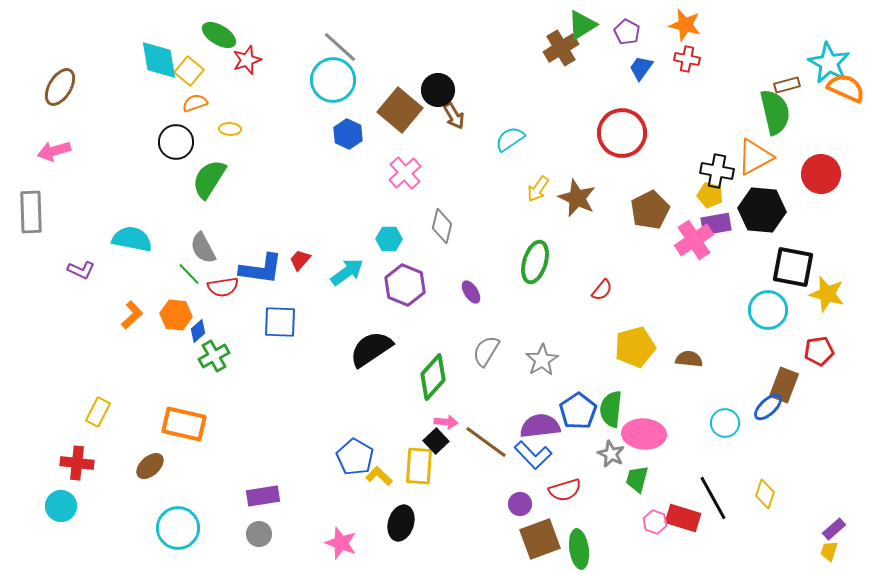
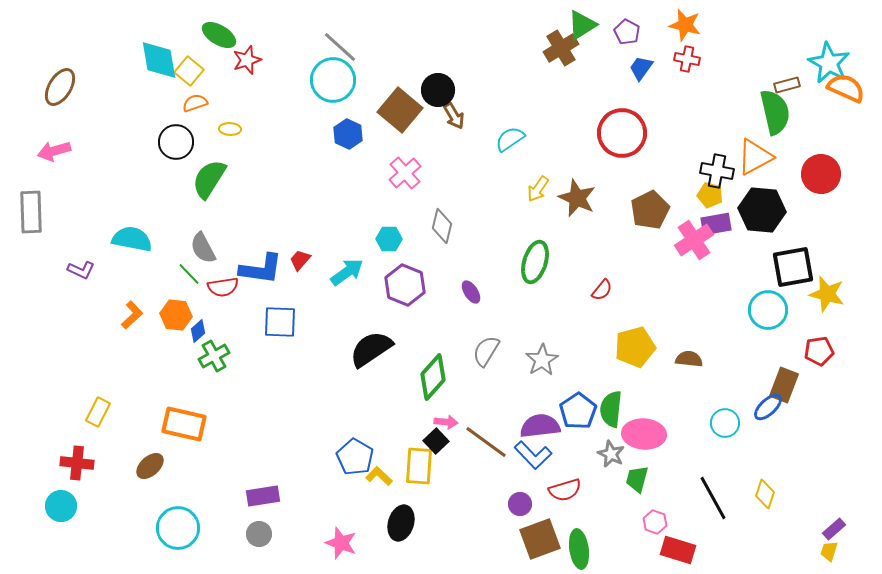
black square at (793, 267): rotated 21 degrees counterclockwise
red rectangle at (683, 518): moved 5 px left, 32 px down
